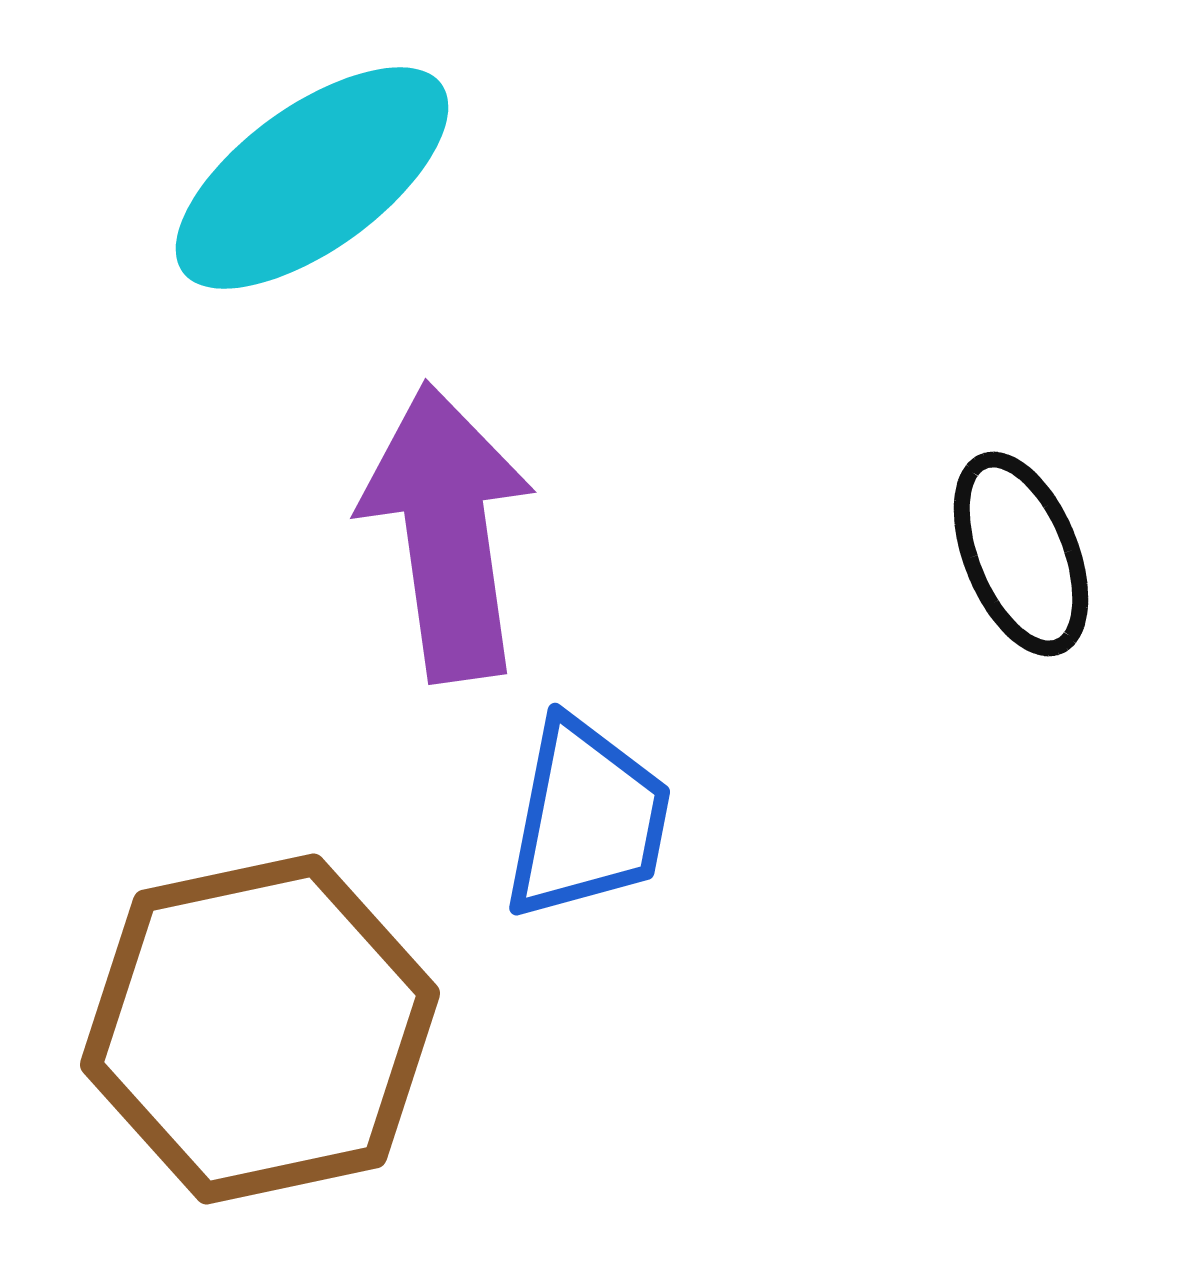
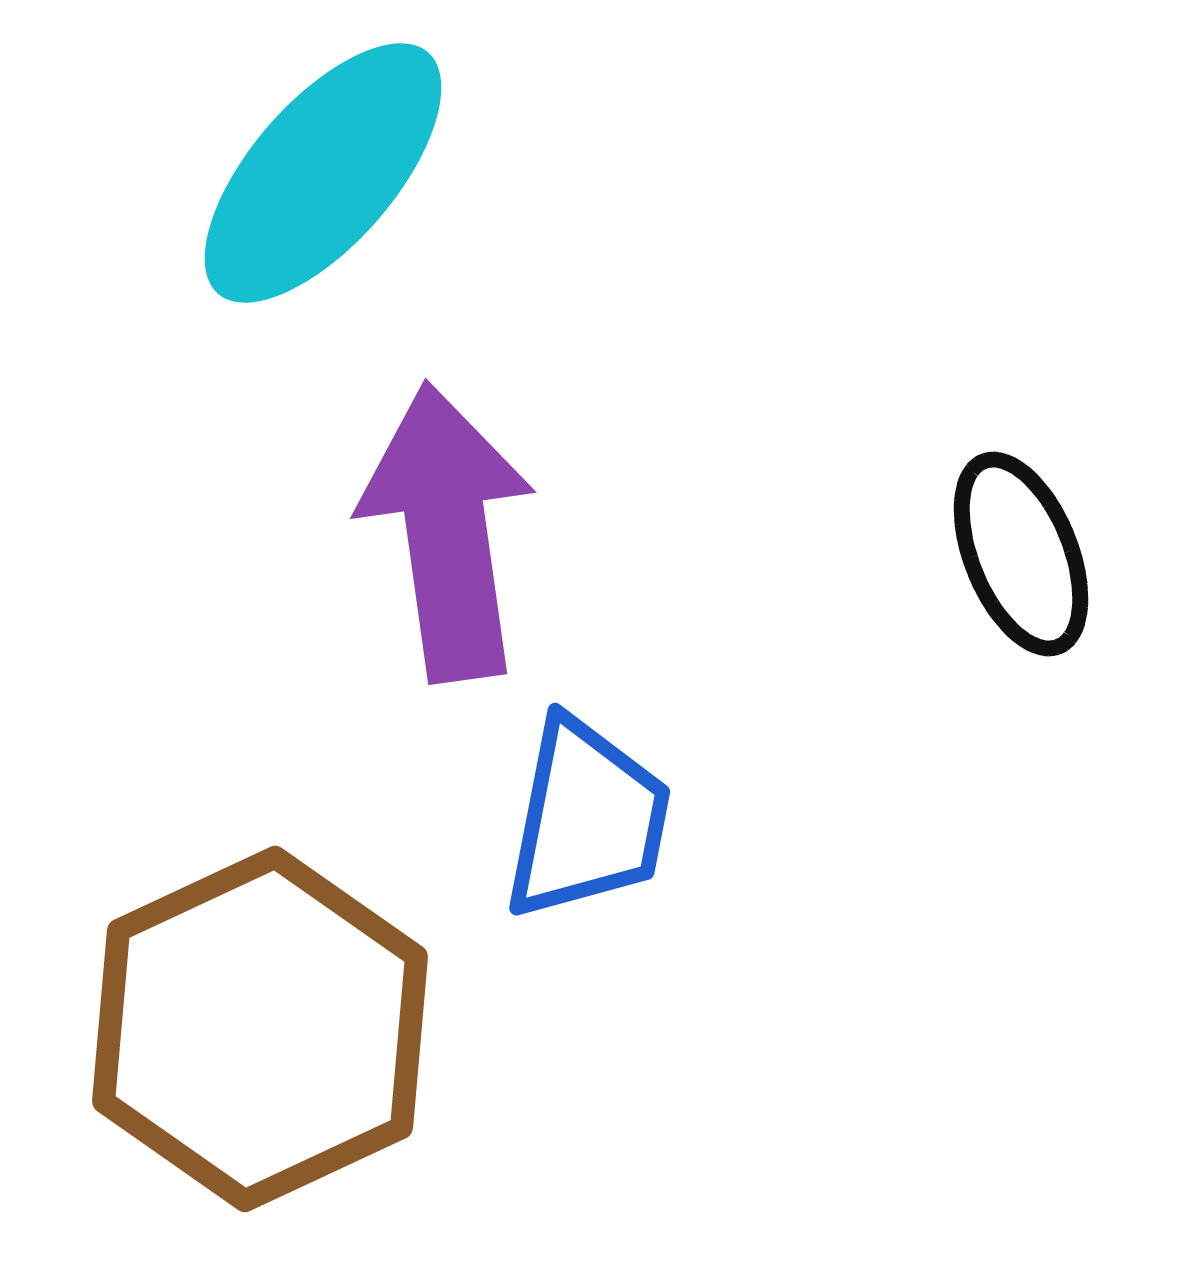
cyan ellipse: moved 11 px right, 5 px up; rotated 13 degrees counterclockwise
brown hexagon: rotated 13 degrees counterclockwise
